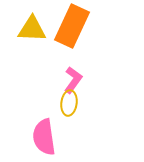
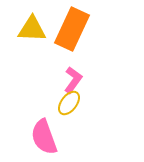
orange rectangle: moved 3 px down
yellow ellipse: rotated 30 degrees clockwise
pink semicircle: rotated 12 degrees counterclockwise
